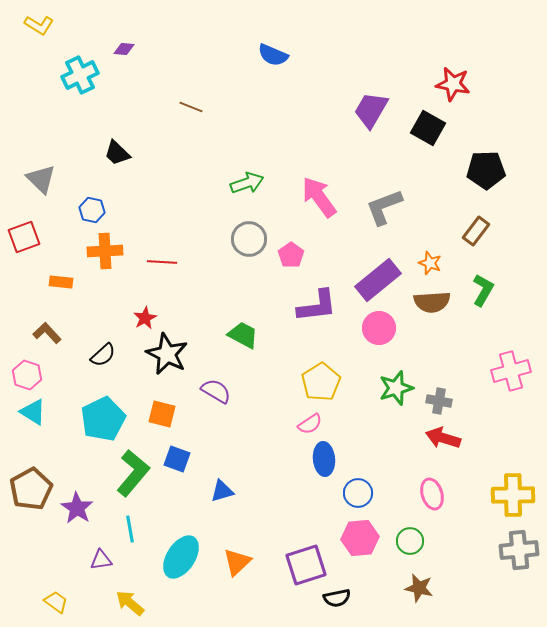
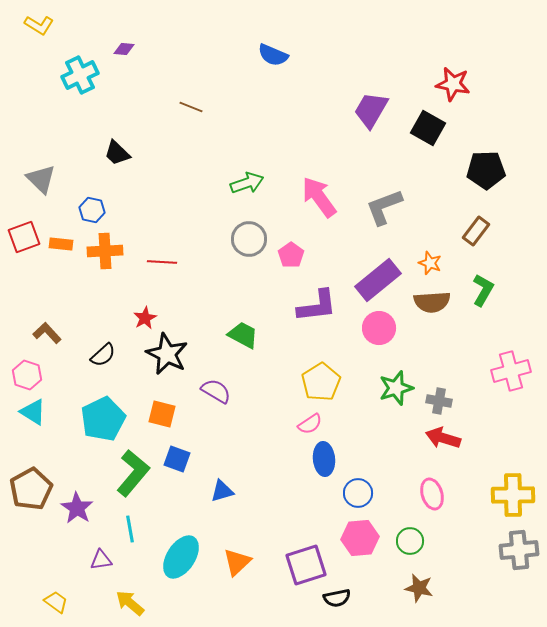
orange rectangle at (61, 282): moved 38 px up
